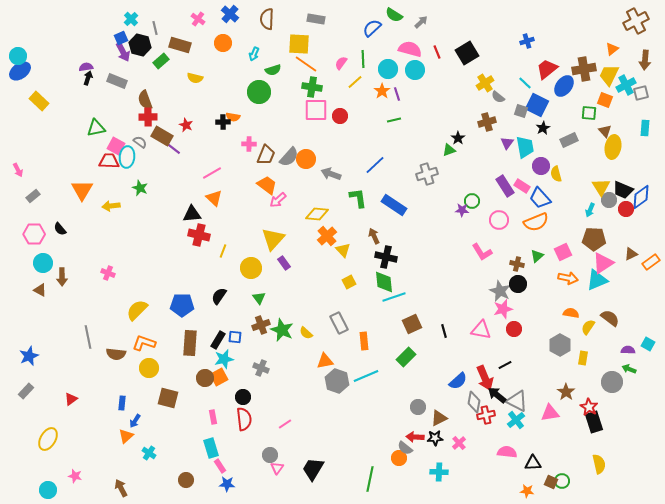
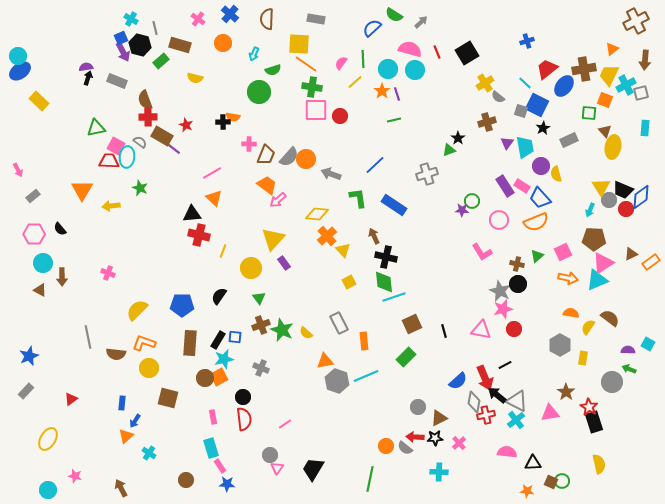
cyan cross at (131, 19): rotated 16 degrees counterclockwise
orange circle at (399, 458): moved 13 px left, 12 px up
